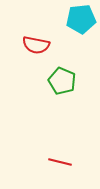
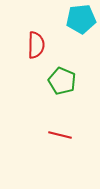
red semicircle: rotated 100 degrees counterclockwise
red line: moved 27 px up
